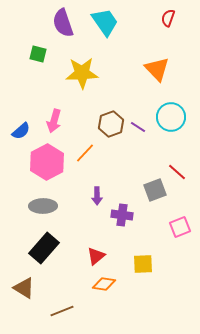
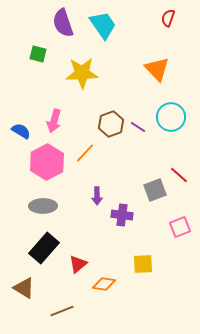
cyan trapezoid: moved 2 px left, 3 px down
blue semicircle: rotated 108 degrees counterclockwise
red line: moved 2 px right, 3 px down
red triangle: moved 18 px left, 8 px down
